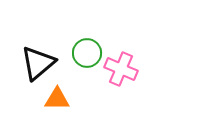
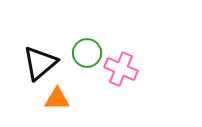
black triangle: moved 2 px right
